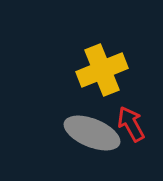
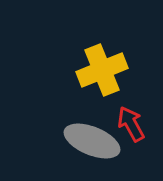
gray ellipse: moved 8 px down
